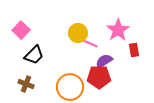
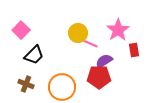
orange circle: moved 8 px left
